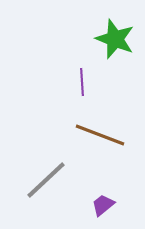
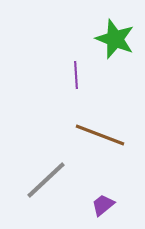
purple line: moved 6 px left, 7 px up
